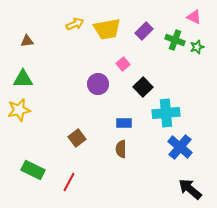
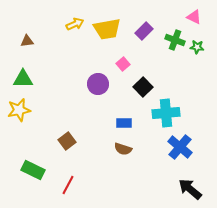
green star: rotated 24 degrees clockwise
brown square: moved 10 px left, 3 px down
brown semicircle: moved 2 px right; rotated 72 degrees counterclockwise
red line: moved 1 px left, 3 px down
